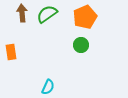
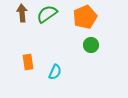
green circle: moved 10 px right
orange rectangle: moved 17 px right, 10 px down
cyan semicircle: moved 7 px right, 15 px up
